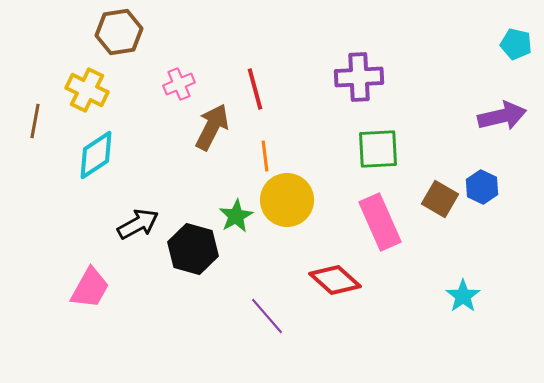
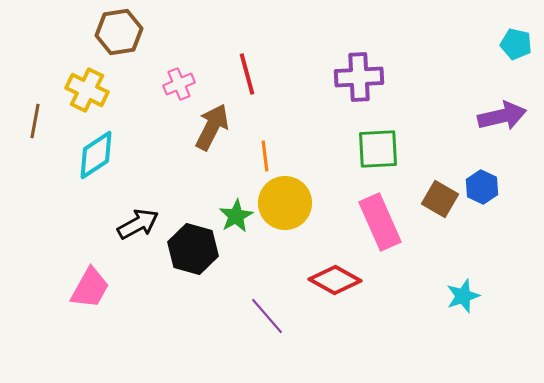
red line: moved 8 px left, 15 px up
yellow circle: moved 2 px left, 3 px down
red diamond: rotated 12 degrees counterclockwise
cyan star: rotated 16 degrees clockwise
